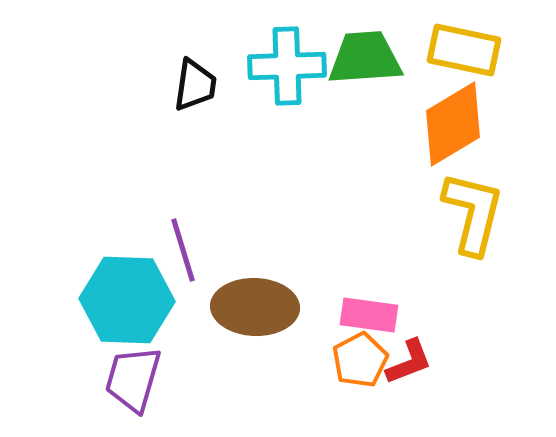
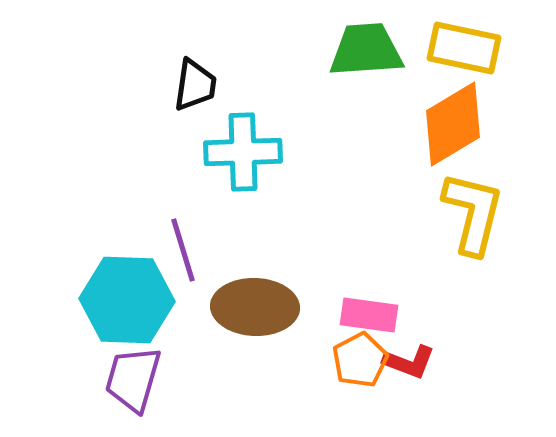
yellow rectangle: moved 2 px up
green trapezoid: moved 1 px right, 8 px up
cyan cross: moved 44 px left, 86 px down
red L-shape: rotated 42 degrees clockwise
